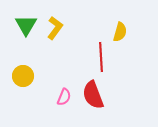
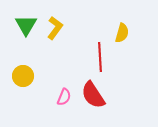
yellow semicircle: moved 2 px right, 1 px down
red line: moved 1 px left
red semicircle: rotated 12 degrees counterclockwise
